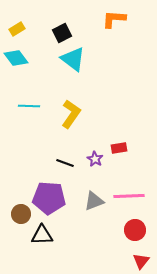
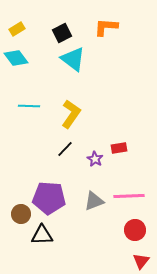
orange L-shape: moved 8 px left, 8 px down
black line: moved 14 px up; rotated 66 degrees counterclockwise
